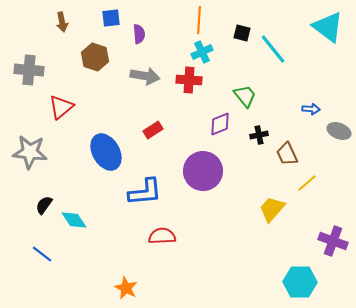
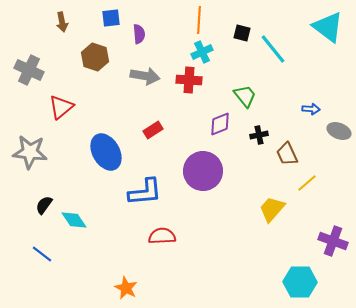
gray cross: rotated 20 degrees clockwise
